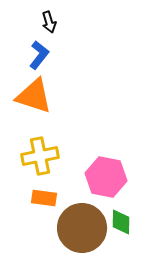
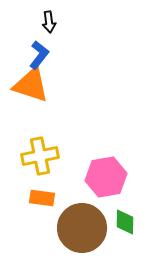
black arrow: rotated 10 degrees clockwise
orange triangle: moved 3 px left, 11 px up
pink hexagon: rotated 21 degrees counterclockwise
orange rectangle: moved 2 px left
green diamond: moved 4 px right
